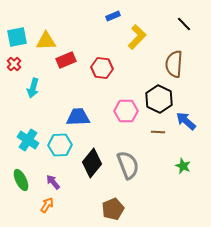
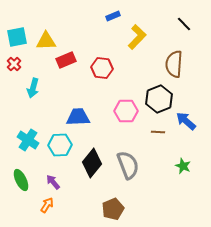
black hexagon: rotated 12 degrees clockwise
